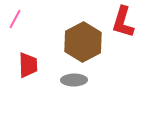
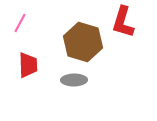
pink line: moved 5 px right, 4 px down
brown hexagon: rotated 15 degrees counterclockwise
